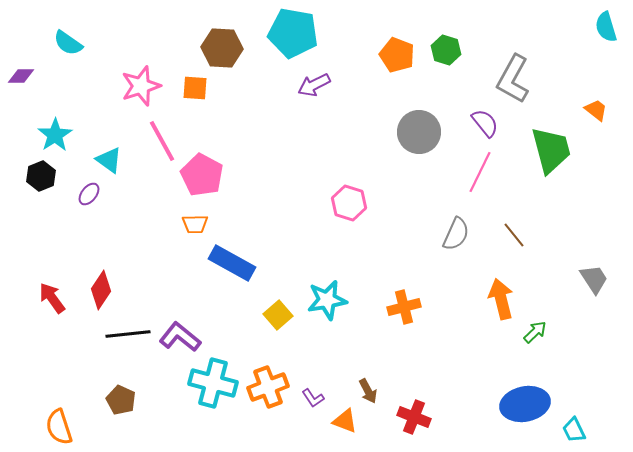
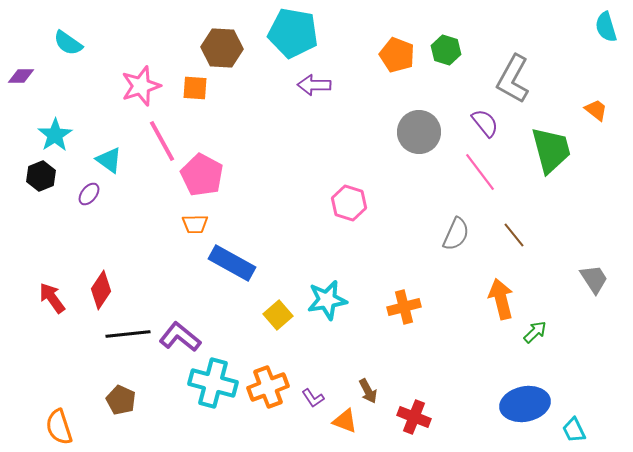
purple arrow at (314, 85): rotated 28 degrees clockwise
pink line at (480, 172): rotated 63 degrees counterclockwise
